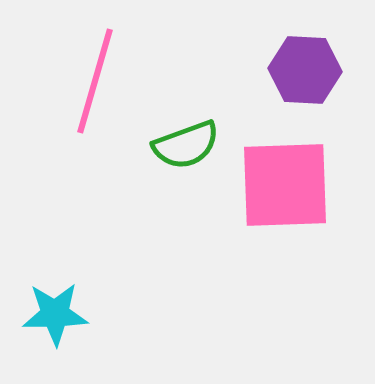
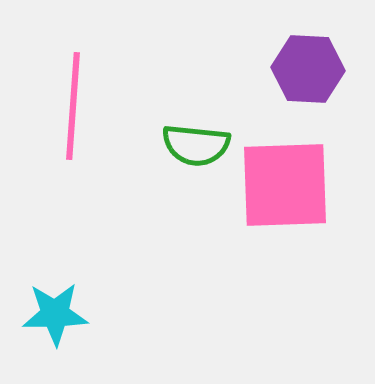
purple hexagon: moved 3 px right, 1 px up
pink line: moved 22 px left, 25 px down; rotated 12 degrees counterclockwise
green semicircle: moved 10 px right; rotated 26 degrees clockwise
